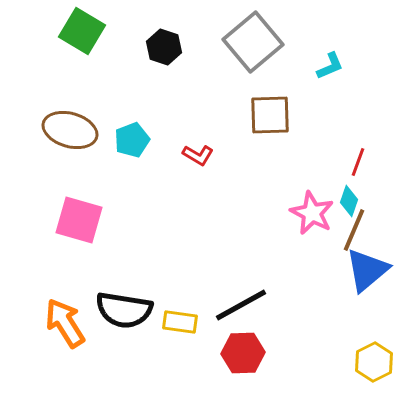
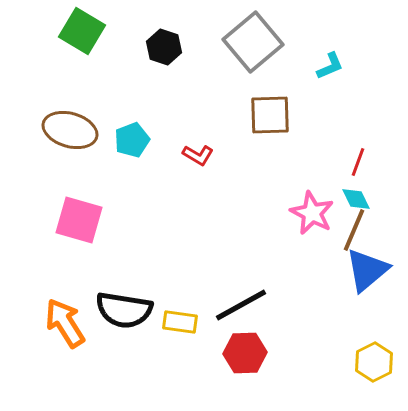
cyan diamond: moved 7 px right, 2 px up; rotated 44 degrees counterclockwise
red hexagon: moved 2 px right
